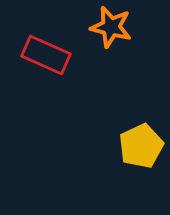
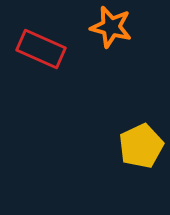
red rectangle: moved 5 px left, 6 px up
